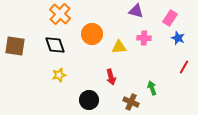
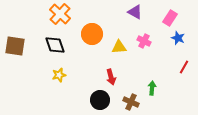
purple triangle: moved 1 px left, 1 px down; rotated 14 degrees clockwise
pink cross: moved 3 px down; rotated 24 degrees clockwise
green arrow: rotated 24 degrees clockwise
black circle: moved 11 px right
